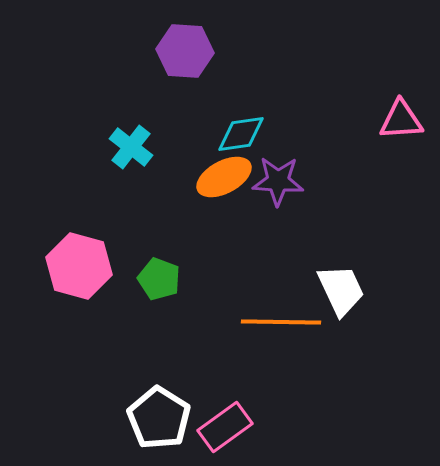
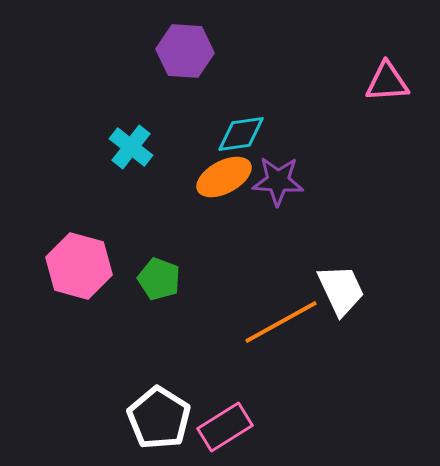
pink triangle: moved 14 px left, 38 px up
orange line: rotated 30 degrees counterclockwise
pink rectangle: rotated 4 degrees clockwise
